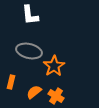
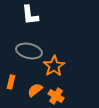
orange semicircle: moved 1 px right, 2 px up
